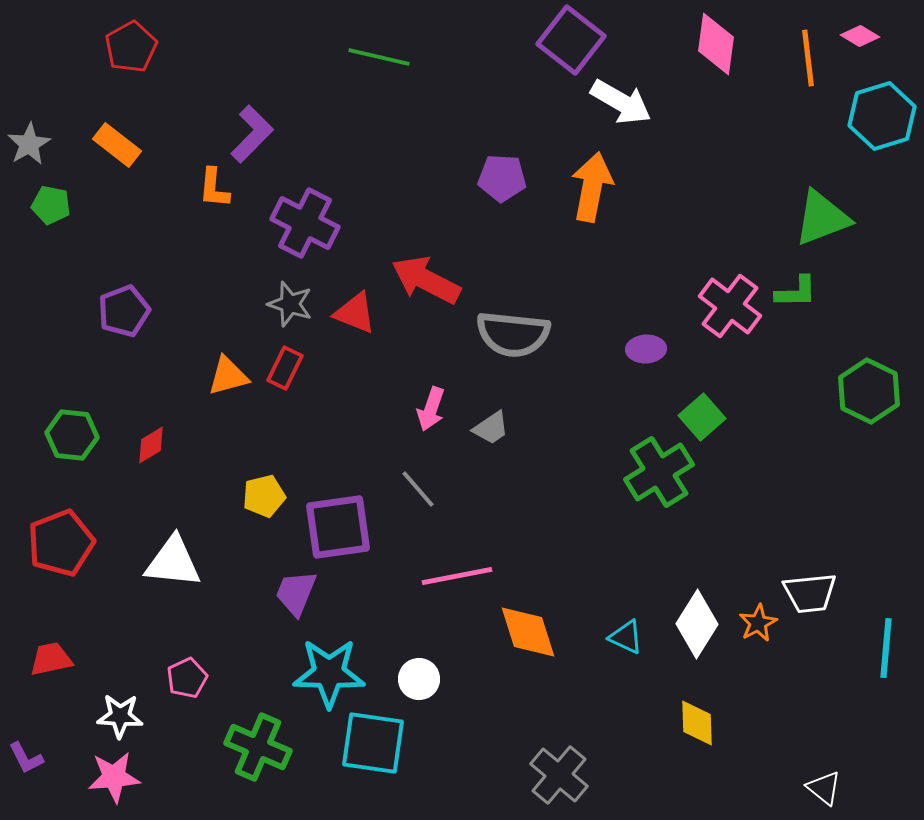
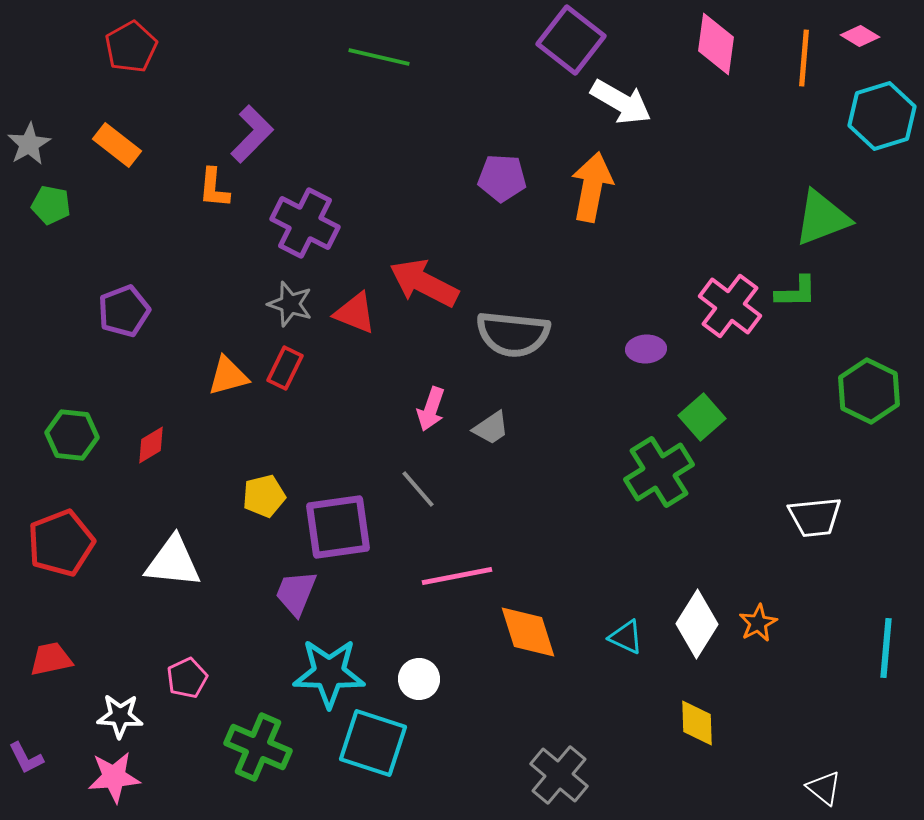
orange line at (808, 58): moved 4 px left; rotated 12 degrees clockwise
red arrow at (426, 280): moved 2 px left, 3 px down
white trapezoid at (810, 593): moved 5 px right, 76 px up
cyan square at (373, 743): rotated 10 degrees clockwise
